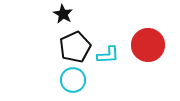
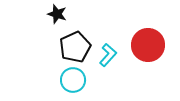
black star: moved 6 px left; rotated 12 degrees counterclockwise
cyan L-shape: rotated 45 degrees counterclockwise
